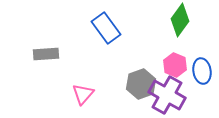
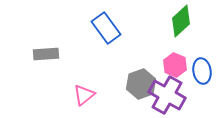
green diamond: moved 1 px right, 1 px down; rotated 12 degrees clockwise
pink triangle: moved 1 px right, 1 px down; rotated 10 degrees clockwise
